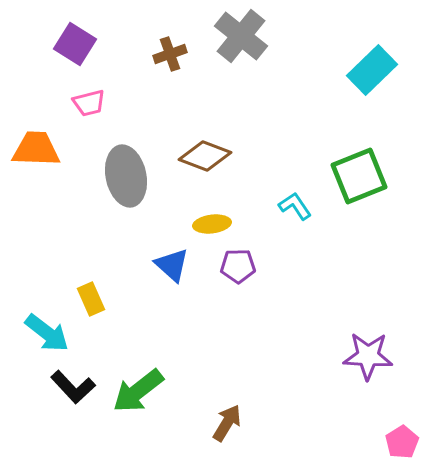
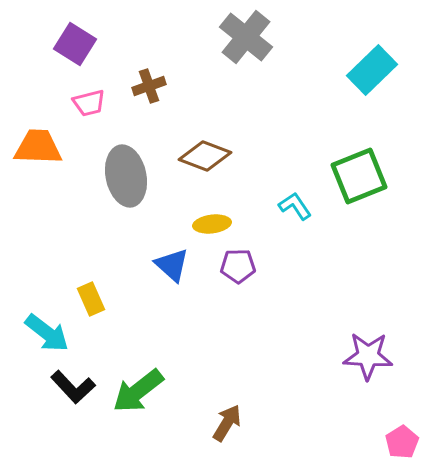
gray cross: moved 5 px right, 1 px down
brown cross: moved 21 px left, 32 px down
orange trapezoid: moved 2 px right, 2 px up
